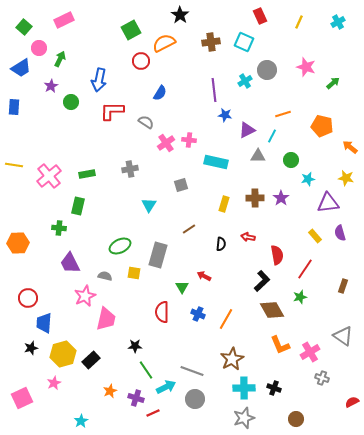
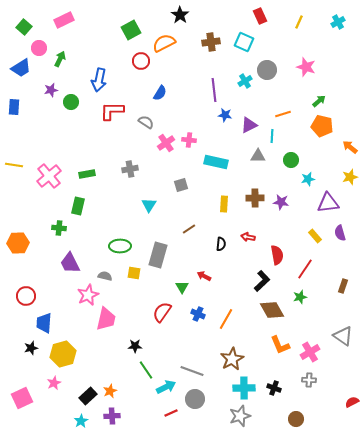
green arrow at (333, 83): moved 14 px left, 18 px down
purple star at (51, 86): moved 4 px down; rotated 16 degrees clockwise
purple triangle at (247, 130): moved 2 px right, 5 px up
cyan line at (272, 136): rotated 24 degrees counterclockwise
yellow star at (346, 178): moved 4 px right, 1 px up; rotated 28 degrees counterclockwise
purple star at (281, 198): moved 4 px down; rotated 28 degrees counterclockwise
yellow rectangle at (224, 204): rotated 14 degrees counterclockwise
green ellipse at (120, 246): rotated 25 degrees clockwise
pink star at (85, 296): moved 3 px right, 1 px up
red circle at (28, 298): moved 2 px left, 2 px up
red semicircle at (162, 312): rotated 35 degrees clockwise
black rectangle at (91, 360): moved 3 px left, 36 px down
gray cross at (322, 378): moved 13 px left, 2 px down; rotated 16 degrees counterclockwise
purple cross at (136, 398): moved 24 px left, 18 px down; rotated 21 degrees counterclockwise
red line at (153, 413): moved 18 px right
gray star at (244, 418): moved 4 px left, 2 px up
